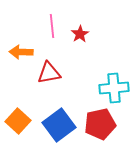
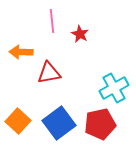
pink line: moved 5 px up
red star: rotated 12 degrees counterclockwise
cyan cross: rotated 24 degrees counterclockwise
blue square: moved 2 px up
